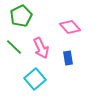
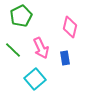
pink diamond: rotated 55 degrees clockwise
green line: moved 1 px left, 3 px down
blue rectangle: moved 3 px left
